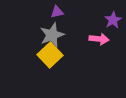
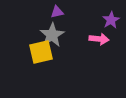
purple star: moved 2 px left
gray star: rotated 10 degrees counterclockwise
yellow square: moved 9 px left, 3 px up; rotated 30 degrees clockwise
